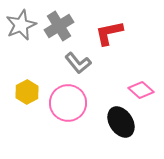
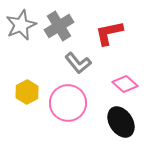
pink diamond: moved 16 px left, 6 px up
